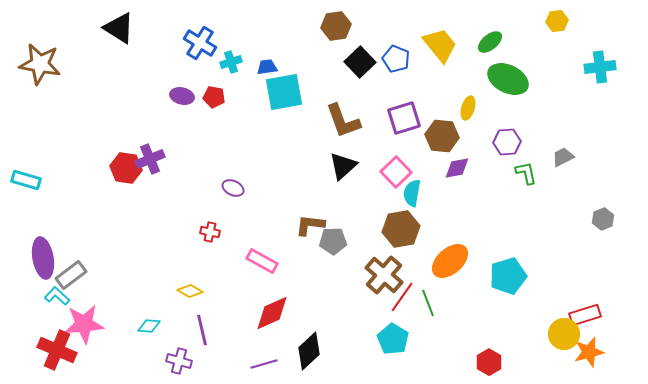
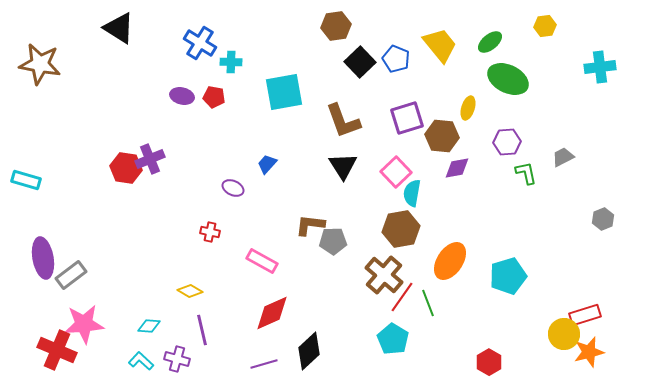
yellow hexagon at (557, 21): moved 12 px left, 5 px down
cyan cross at (231, 62): rotated 20 degrees clockwise
blue trapezoid at (267, 67): moved 97 px down; rotated 40 degrees counterclockwise
purple square at (404, 118): moved 3 px right
black triangle at (343, 166): rotated 20 degrees counterclockwise
orange ellipse at (450, 261): rotated 15 degrees counterclockwise
cyan L-shape at (57, 296): moved 84 px right, 65 px down
purple cross at (179, 361): moved 2 px left, 2 px up
